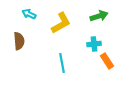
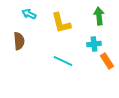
green arrow: rotated 78 degrees counterclockwise
yellow L-shape: rotated 105 degrees clockwise
cyan line: moved 1 px right, 2 px up; rotated 54 degrees counterclockwise
